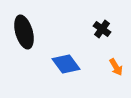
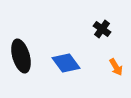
black ellipse: moved 3 px left, 24 px down
blue diamond: moved 1 px up
